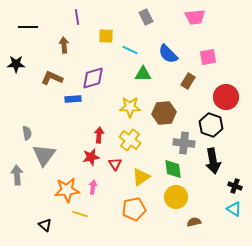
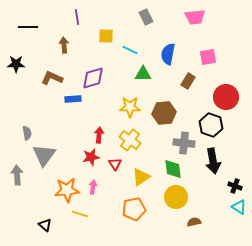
blue semicircle: rotated 55 degrees clockwise
cyan triangle: moved 5 px right, 2 px up
